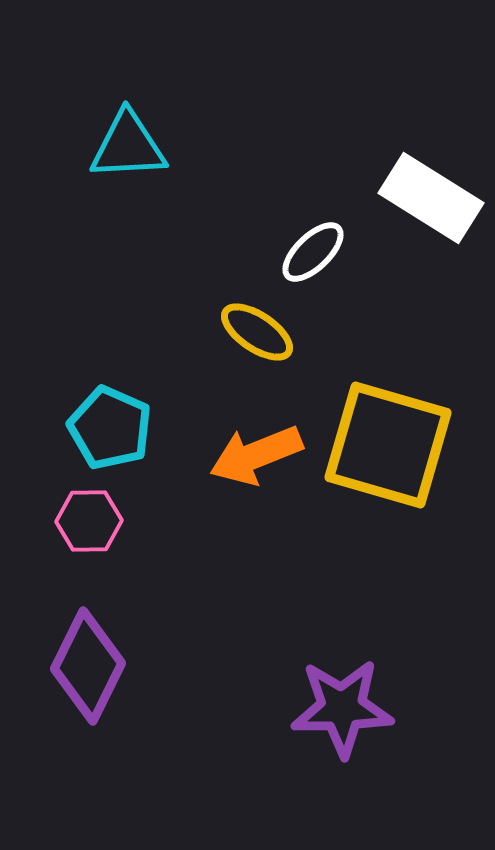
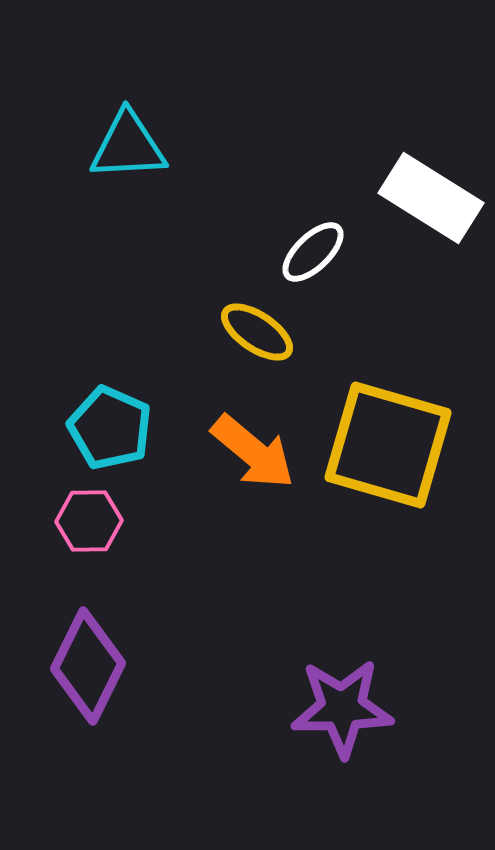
orange arrow: moved 3 px left, 3 px up; rotated 118 degrees counterclockwise
